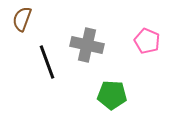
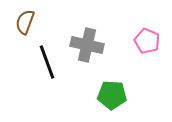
brown semicircle: moved 3 px right, 3 px down
